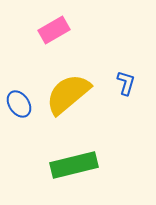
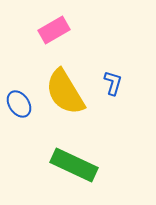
blue L-shape: moved 13 px left
yellow semicircle: moved 3 px left, 2 px up; rotated 81 degrees counterclockwise
green rectangle: rotated 39 degrees clockwise
